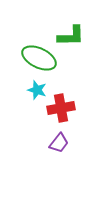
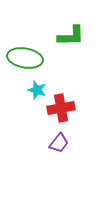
green ellipse: moved 14 px left; rotated 16 degrees counterclockwise
